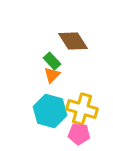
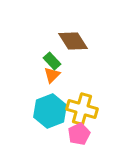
cyan hexagon: rotated 24 degrees clockwise
pink pentagon: rotated 30 degrees counterclockwise
